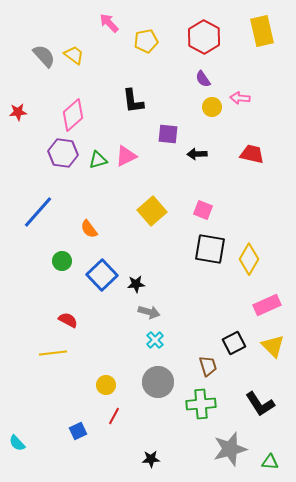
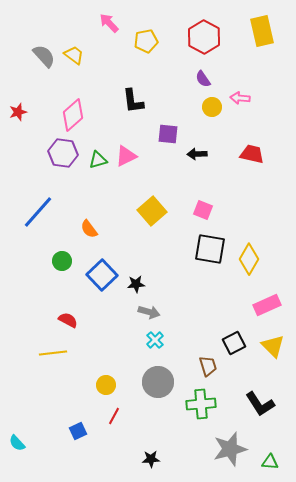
red star at (18, 112): rotated 12 degrees counterclockwise
